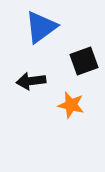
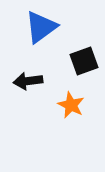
black arrow: moved 3 px left
orange star: rotated 12 degrees clockwise
